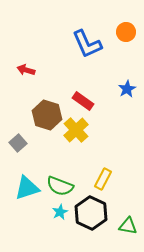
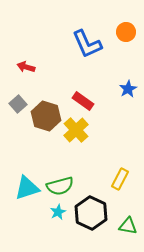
red arrow: moved 3 px up
blue star: moved 1 px right
brown hexagon: moved 1 px left, 1 px down
gray square: moved 39 px up
yellow rectangle: moved 17 px right
green semicircle: rotated 36 degrees counterclockwise
cyan star: moved 2 px left
